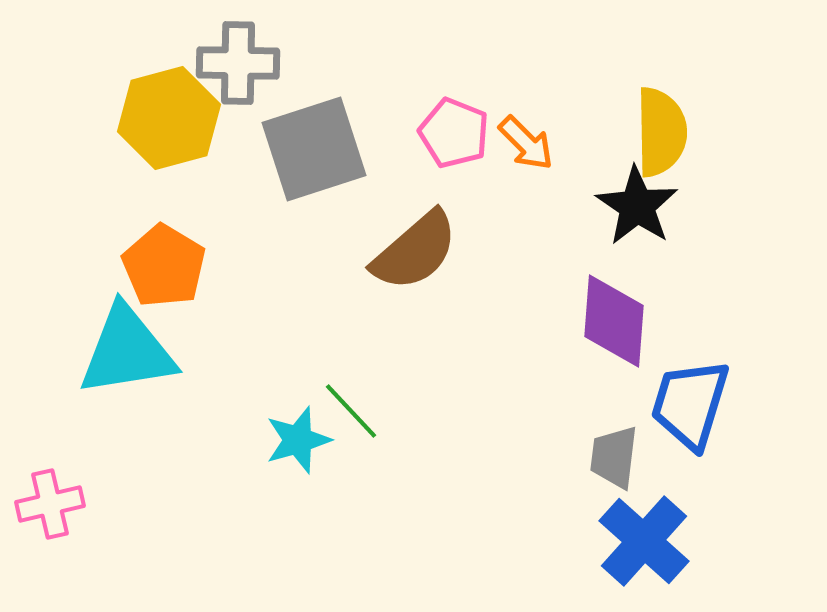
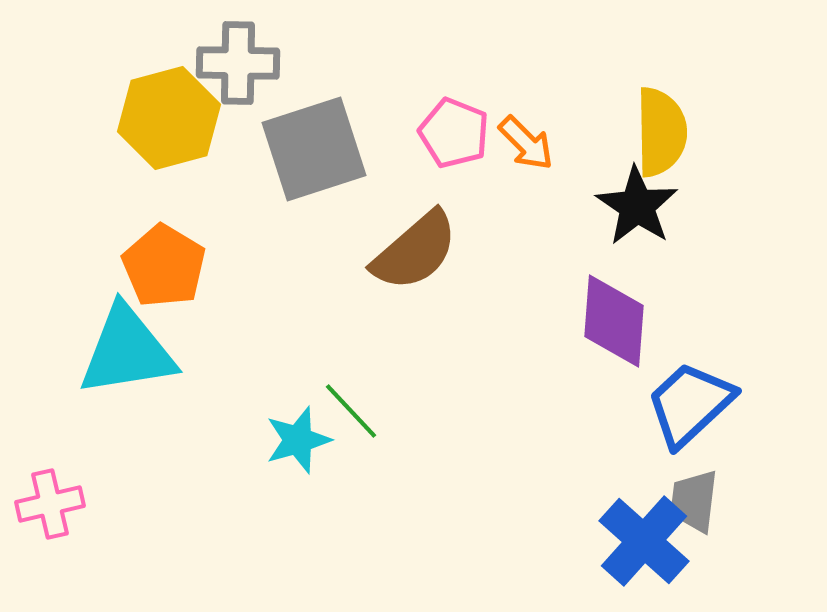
blue trapezoid: rotated 30 degrees clockwise
gray trapezoid: moved 80 px right, 44 px down
